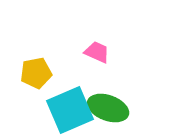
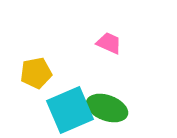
pink trapezoid: moved 12 px right, 9 px up
green ellipse: moved 1 px left
